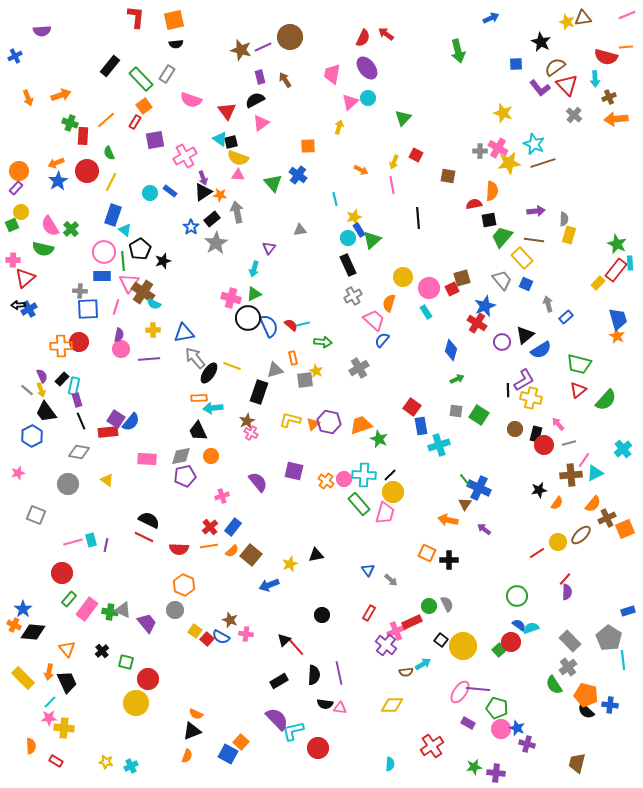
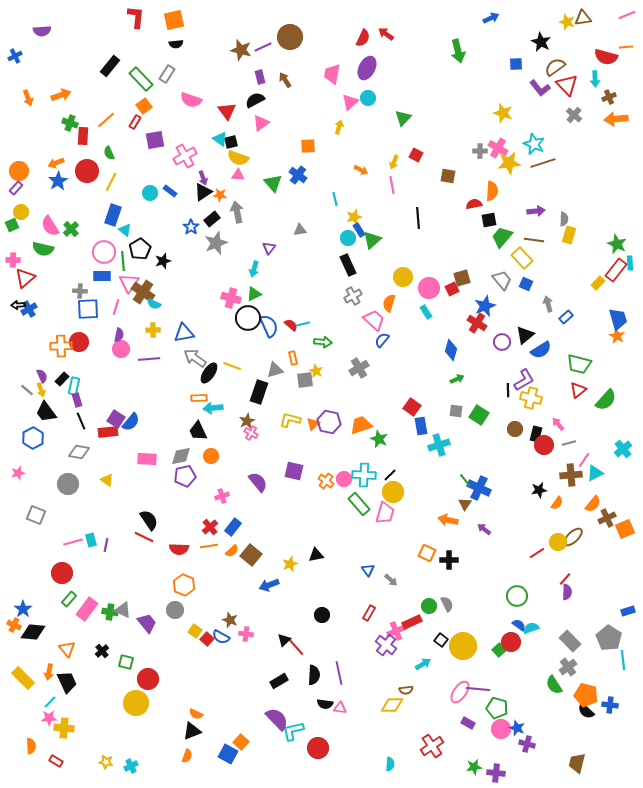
purple ellipse at (367, 68): rotated 65 degrees clockwise
gray star at (216, 243): rotated 10 degrees clockwise
gray arrow at (195, 358): rotated 15 degrees counterclockwise
blue hexagon at (32, 436): moved 1 px right, 2 px down
black semicircle at (149, 520): rotated 30 degrees clockwise
brown ellipse at (581, 535): moved 8 px left, 2 px down
brown semicircle at (406, 672): moved 18 px down
